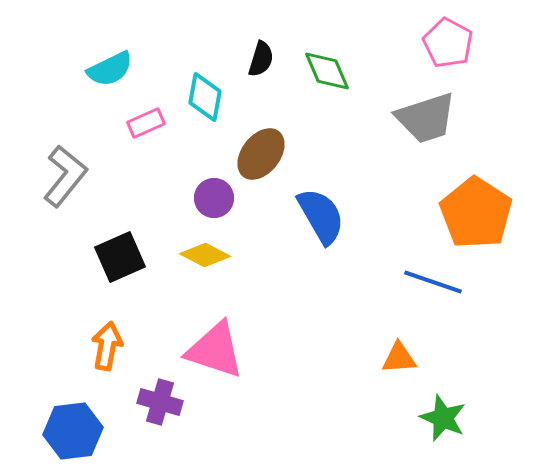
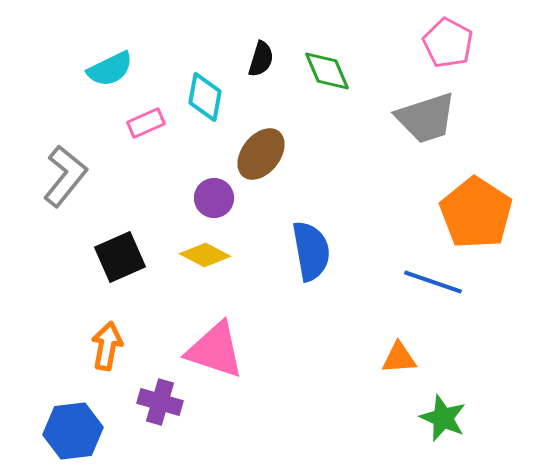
blue semicircle: moved 10 px left, 35 px down; rotated 20 degrees clockwise
